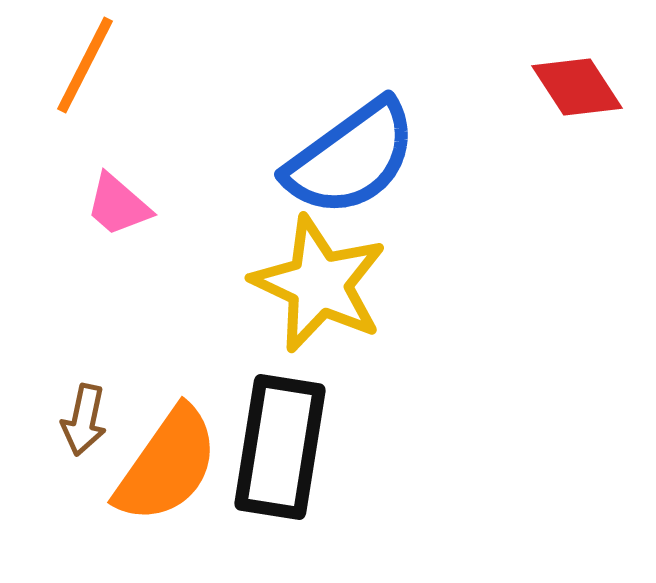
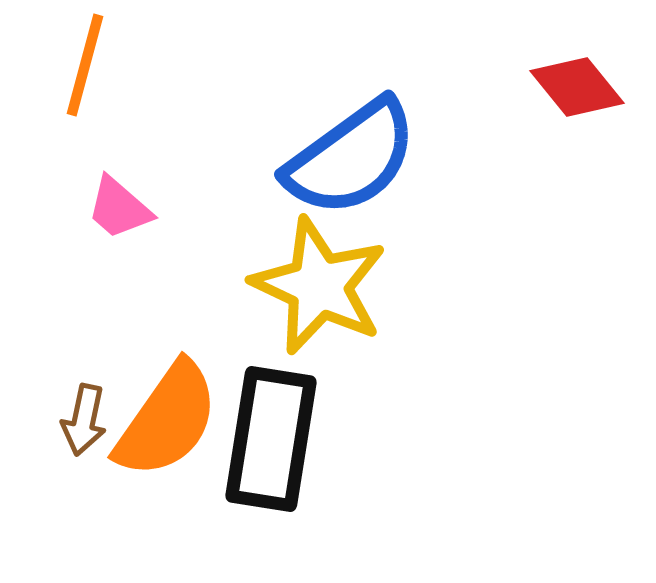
orange line: rotated 12 degrees counterclockwise
red diamond: rotated 6 degrees counterclockwise
pink trapezoid: moved 1 px right, 3 px down
yellow star: moved 2 px down
black rectangle: moved 9 px left, 8 px up
orange semicircle: moved 45 px up
